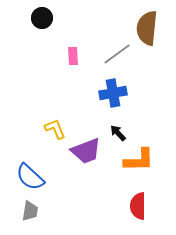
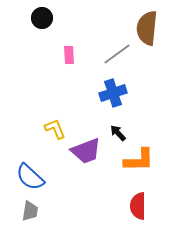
pink rectangle: moved 4 px left, 1 px up
blue cross: rotated 8 degrees counterclockwise
